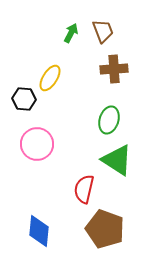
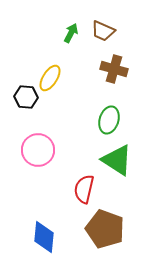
brown trapezoid: rotated 135 degrees clockwise
brown cross: rotated 20 degrees clockwise
black hexagon: moved 2 px right, 2 px up
pink circle: moved 1 px right, 6 px down
blue diamond: moved 5 px right, 6 px down
